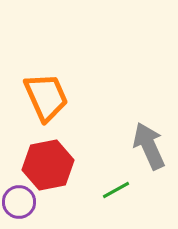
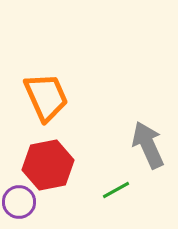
gray arrow: moved 1 px left, 1 px up
